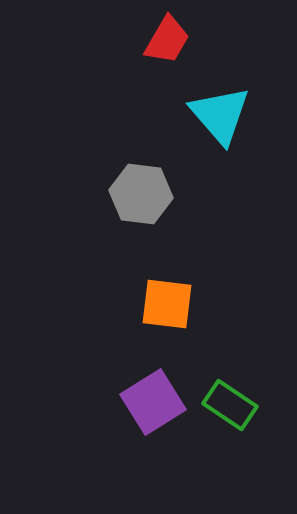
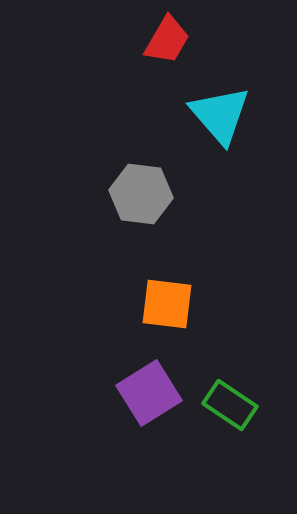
purple square: moved 4 px left, 9 px up
